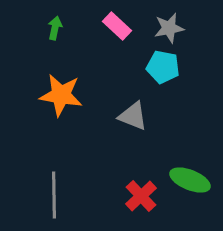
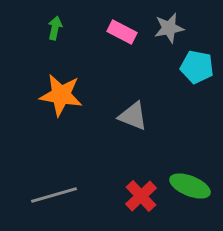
pink rectangle: moved 5 px right, 6 px down; rotated 16 degrees counterclockwise
cyan pentagon: moved 34 px right
green ellipse: moved 6 px down
gray line: rotated 75 degrees clockwise
